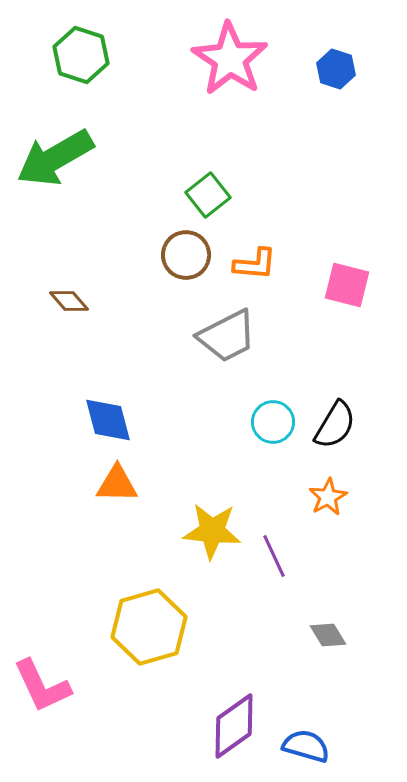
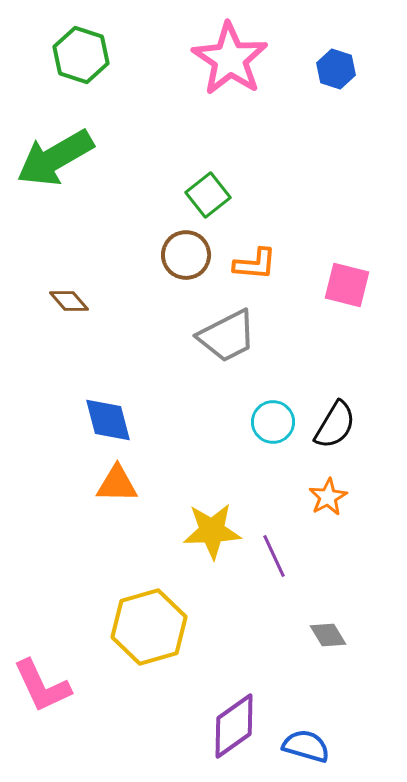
yellow star: rotated 8 degrees counterclockwise
